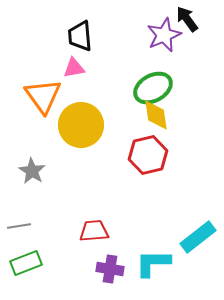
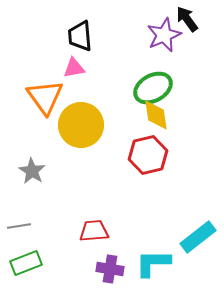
orange triangle: moved 2 px right, 1 px down
